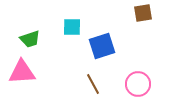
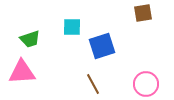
pink circle: moved 8 px right
